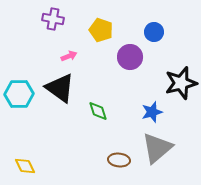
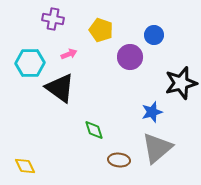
blue circle: moved 3 px down
pink arrow: moved 2 px up
cyan hexagon: moved 11 px right, 31 px up
green diamond: moved 4 px left, 19 px down
